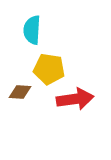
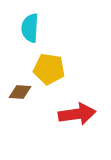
cyan semicircle: moved 2 px left, 2 px up
red arrow: moved 2 px right, 15 px down
